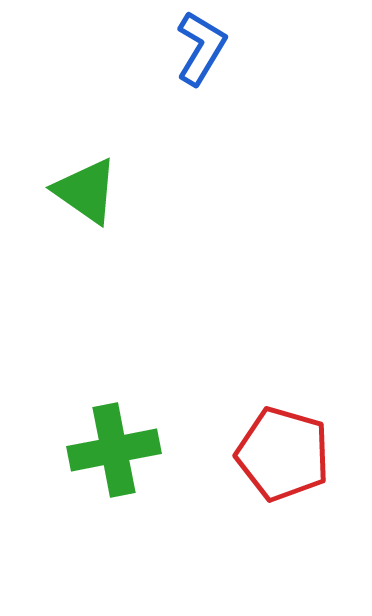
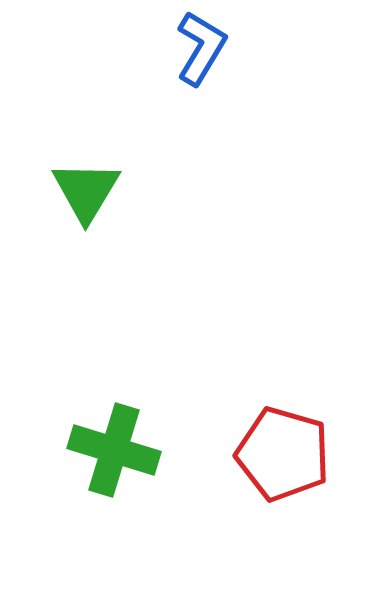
green triangle: rotated 26 degrees clockwise
green cross: rotated 28 degrees clockwise
